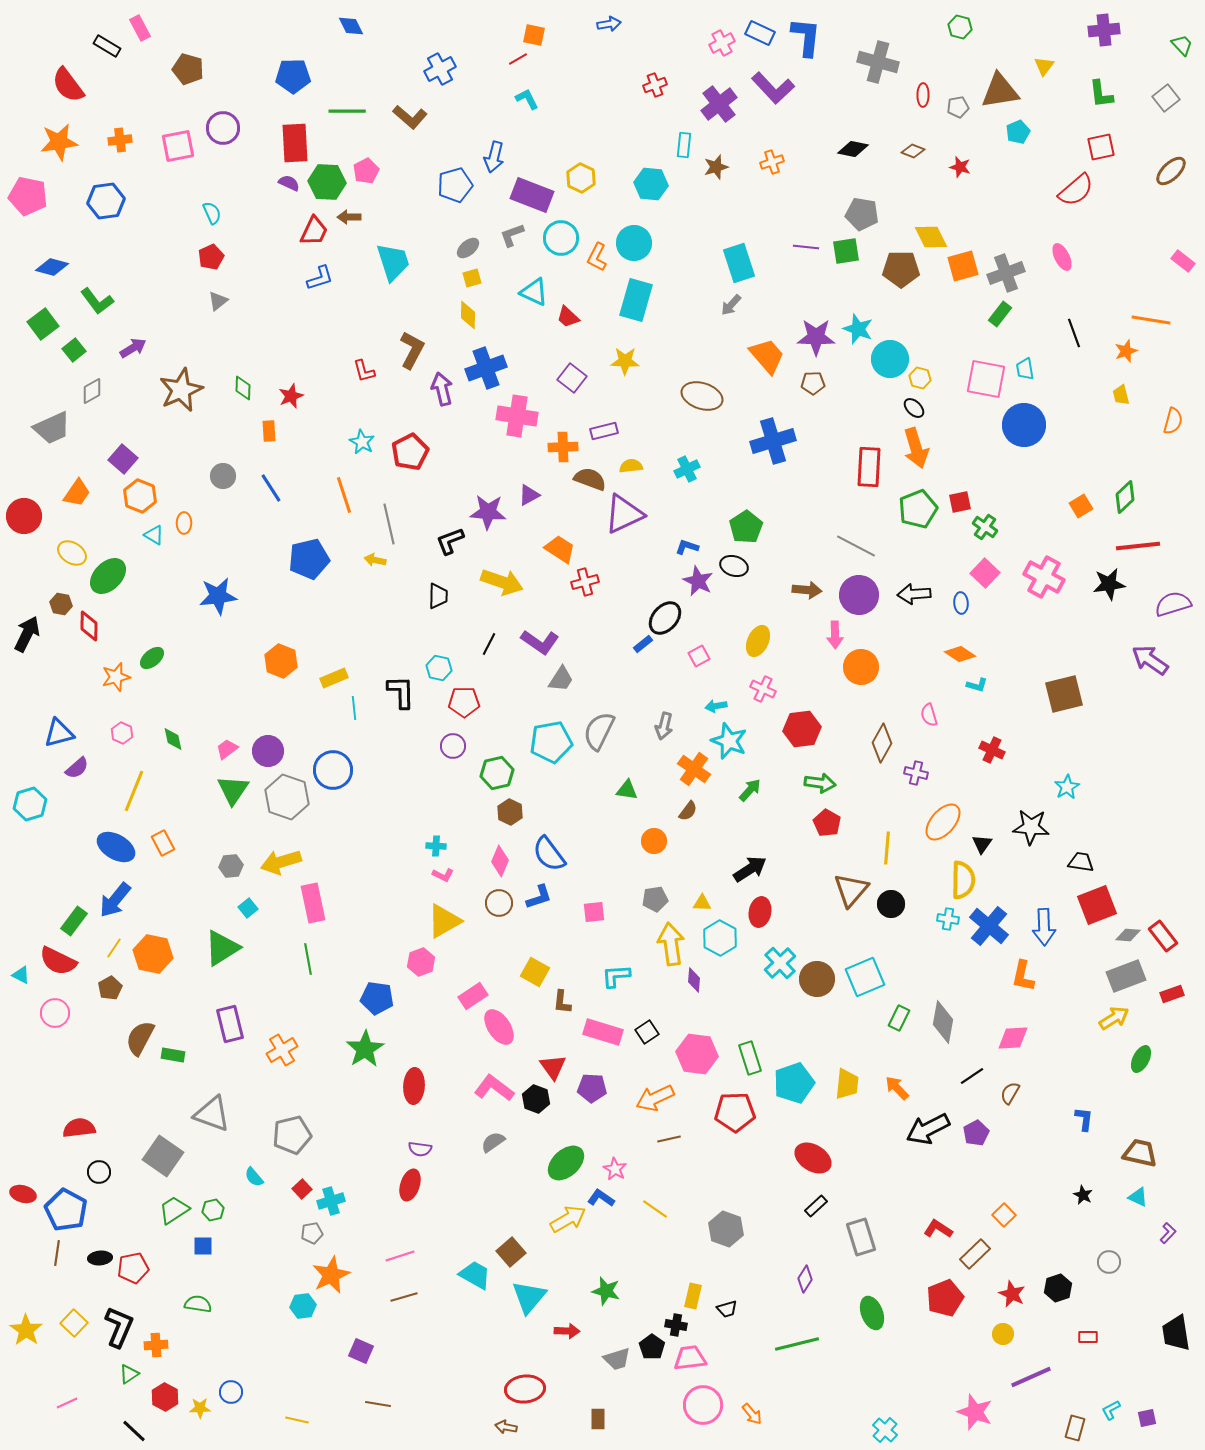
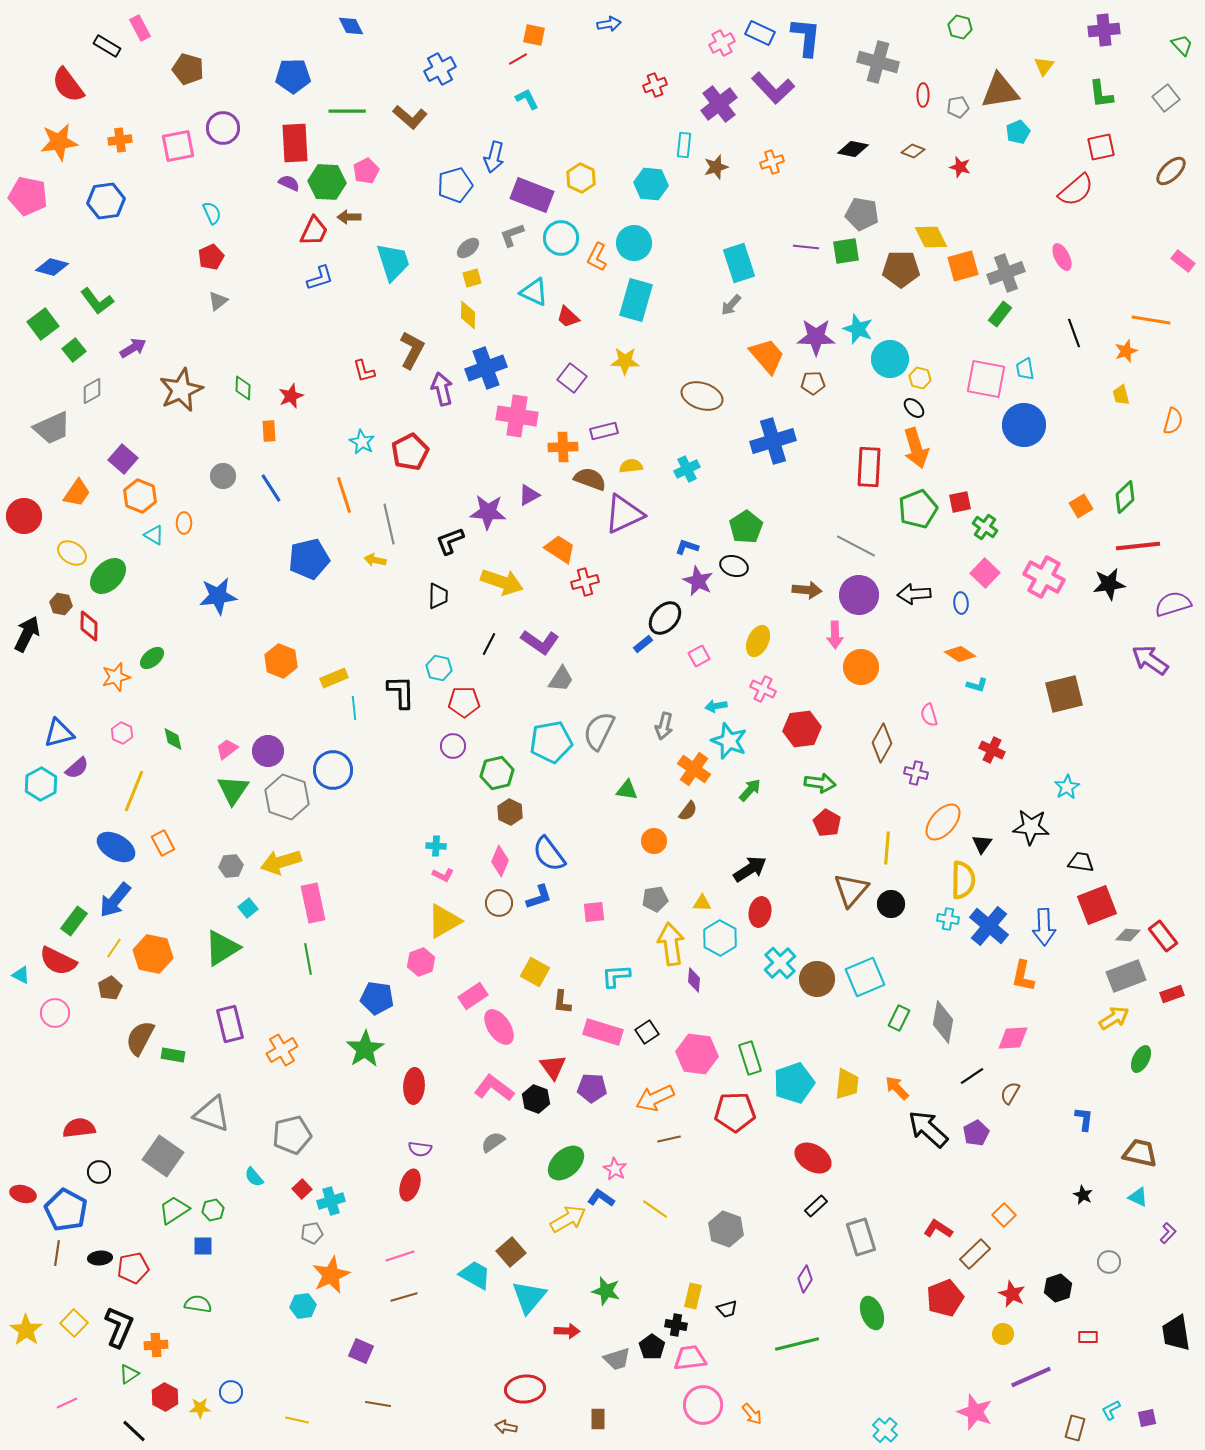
cyan hexagon at (30, 804): moved 11 px right, 20 px up; rotated 12 degrees counterclockwise
black arrow at (928, 1129): rotated 69 degrees clockwise
